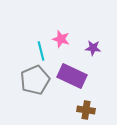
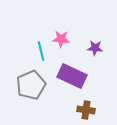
pink star: rotated 12 degrees counterclockwise
purple star: moved 2 px right
gray pentagon: moved 4 px left, 5 px down
